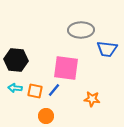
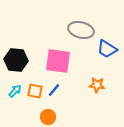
gray ellipse: rotated 15 degrees clockwise
blue trapezoid: rotated 25 degrees clockwise
pink square: moved 8 px left, 7 px up
cyan arrow: moved 3 px down; rotated 128 degrees clockwise
orange star: moved 5 px right, 14 px up
orange circle: moved 2 px right, 1 px down
